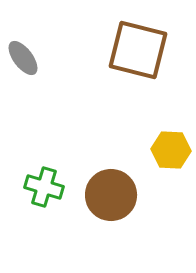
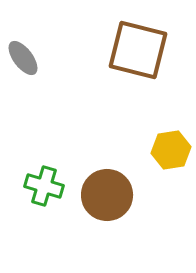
yellow hexagon: rotated 12 degrees counterclockwise
green cross: moved 1 px up
brown circle: moved 4 px left
